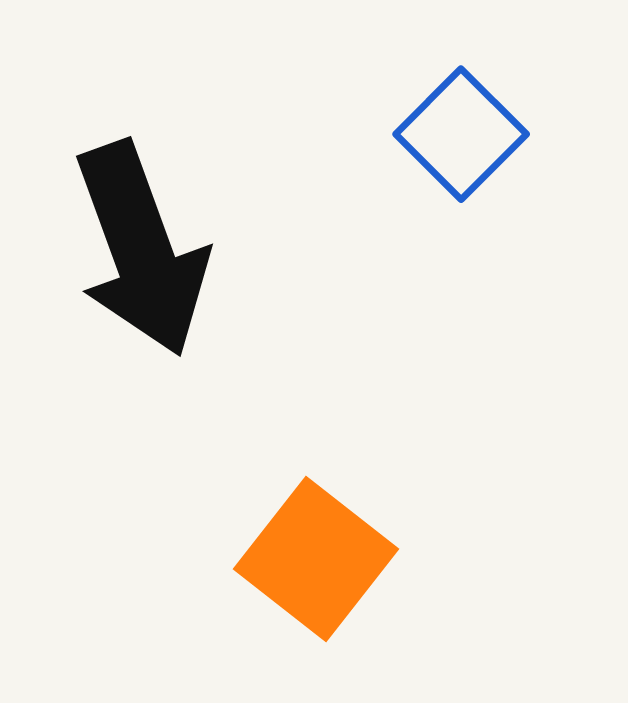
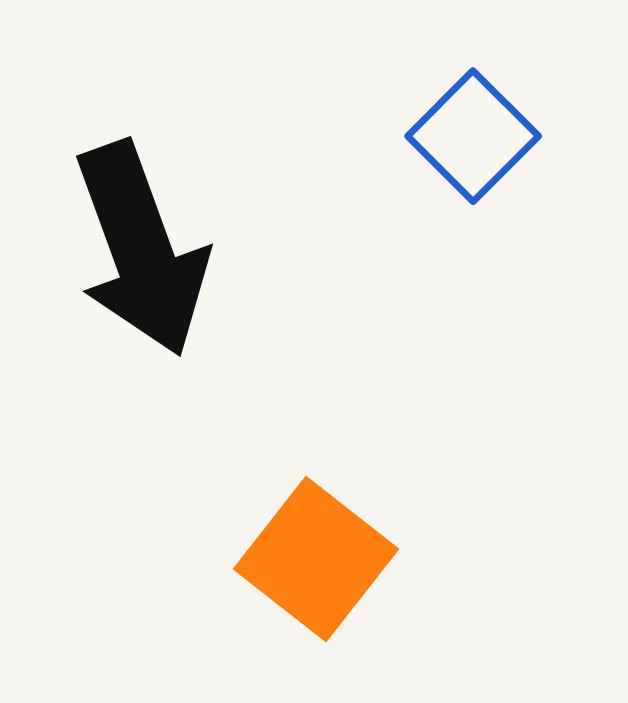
blue square: moved 12 px right, 2 px down
